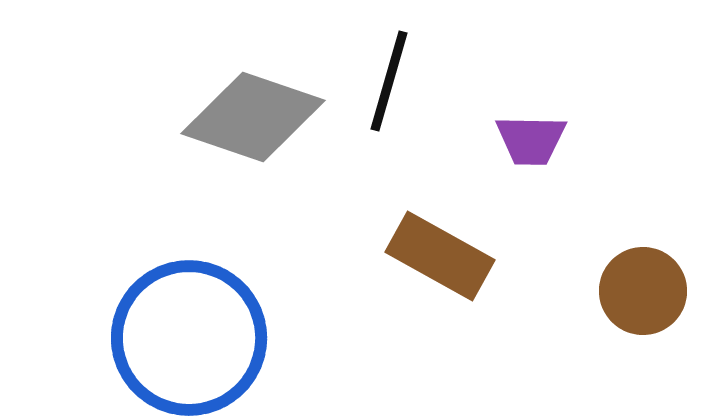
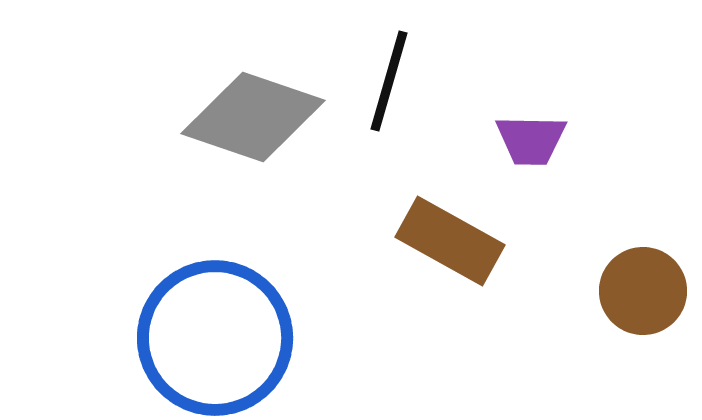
brown rectangle: moved 10 px right, 15 px up
blue circle: moved 26 px right
